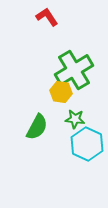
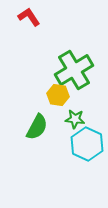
red L-shape: moved 18 px left
yellow hexagon: moved 3 px left, 3 px down
